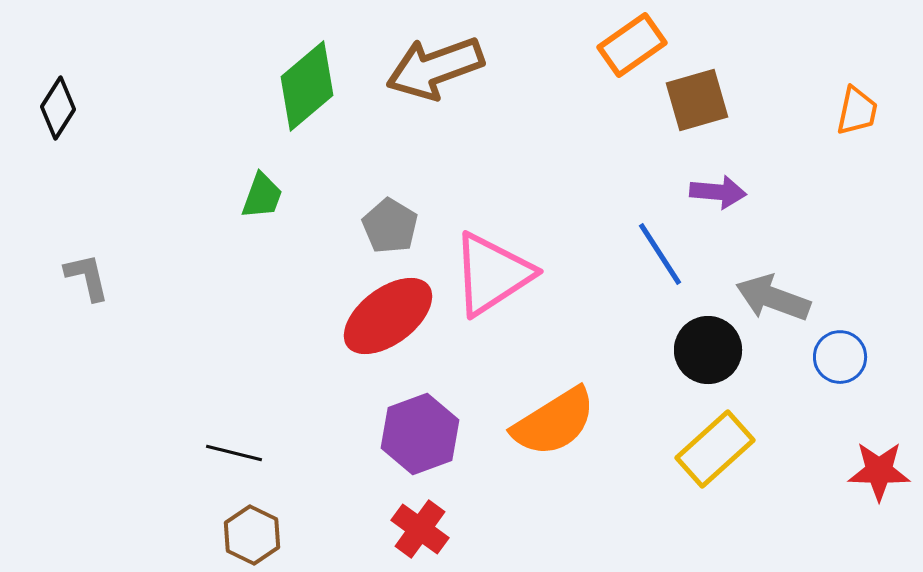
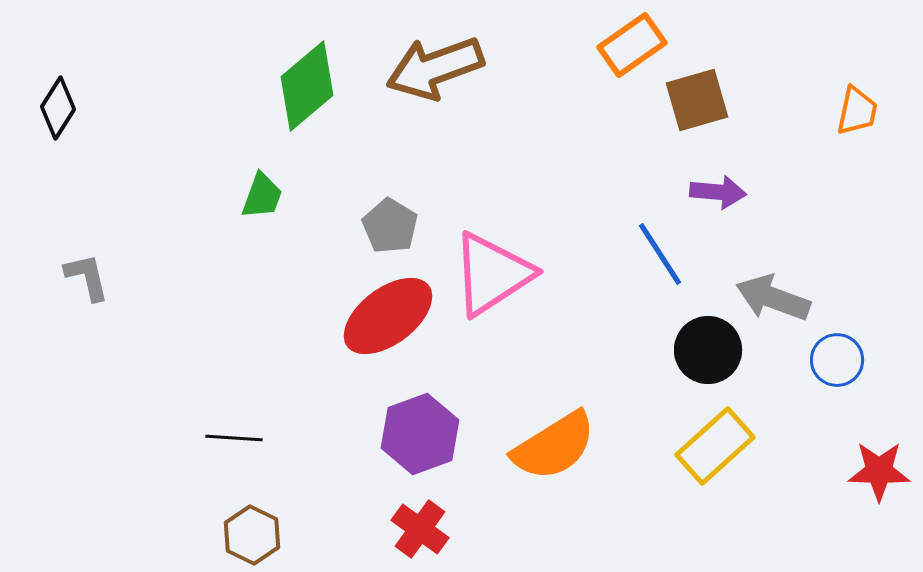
blue circle: moved 3 px left, 3 px down
orange semicircle: moved 24 px down
yellow rectangle: moved 3 px up
black line: moved 15 px up; rotated 10 degrees counterclockwise
